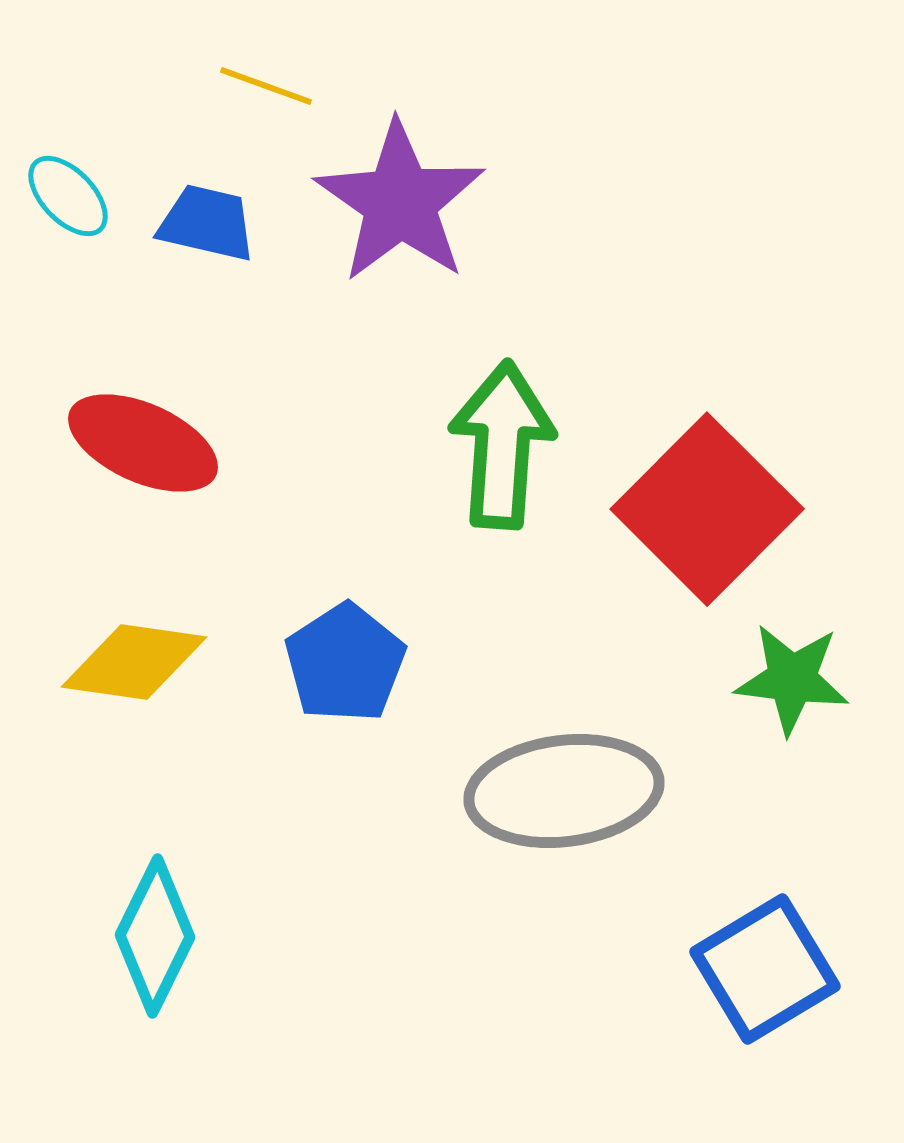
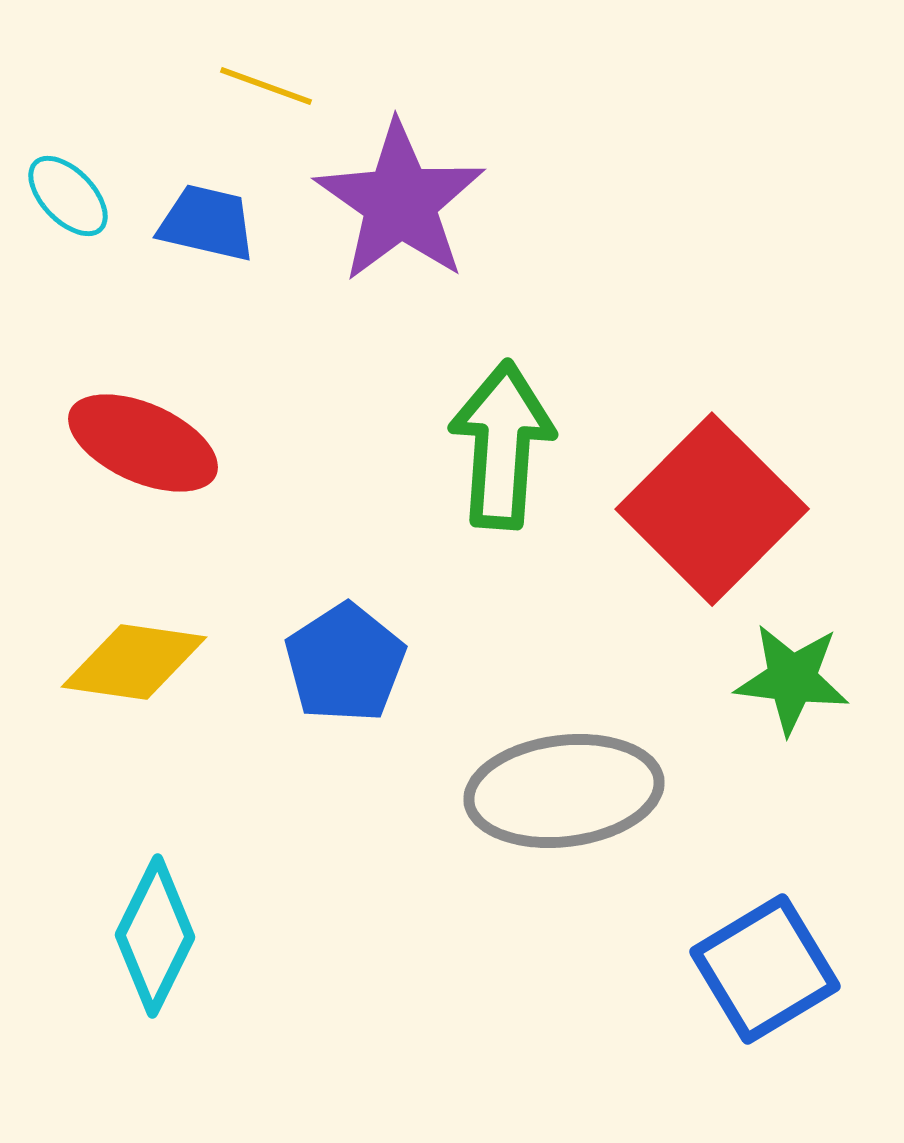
red square: moved 5 px right
